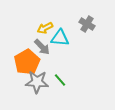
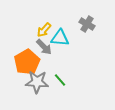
yellow arrow: moved 1 px left, 2 px down; rotated 21 degrees counterclockwise
gray arrow: moved 2 px right
